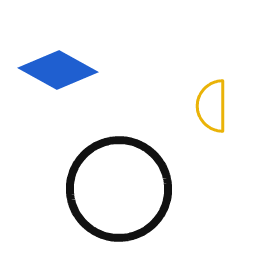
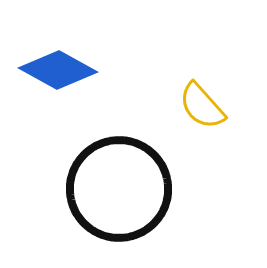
yellow semicircle: moved 10 px left; rotated 42 degrees counterclockwise
